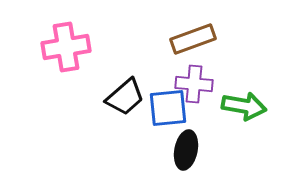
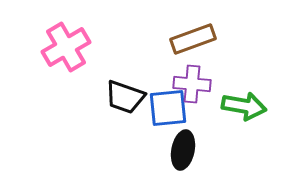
pink cross: rotated 21 degrees counterclockwise
purple cross: moved 2 px left
black trapezoid: rotated 60 degrees clockwise
black ellipse: moved 3 px left
